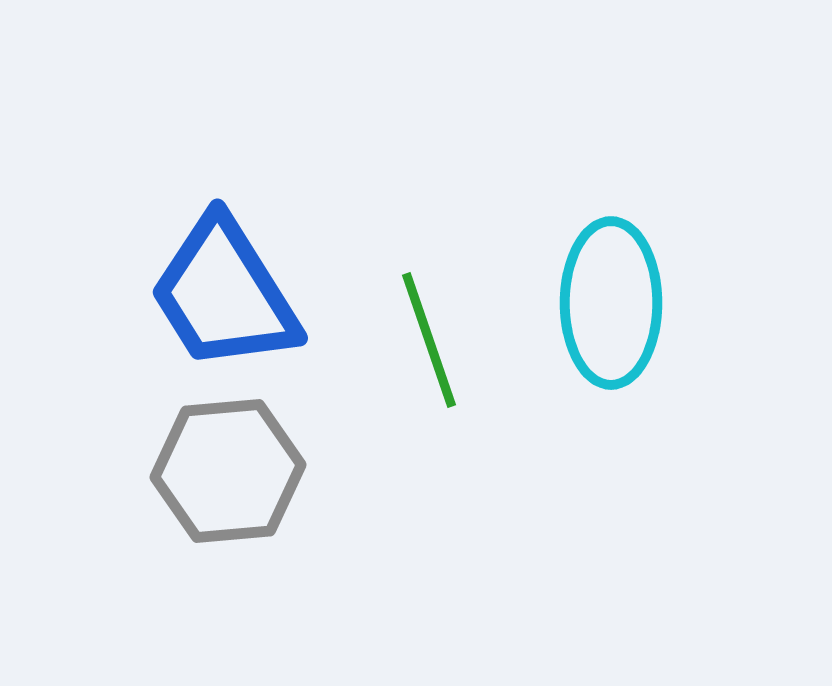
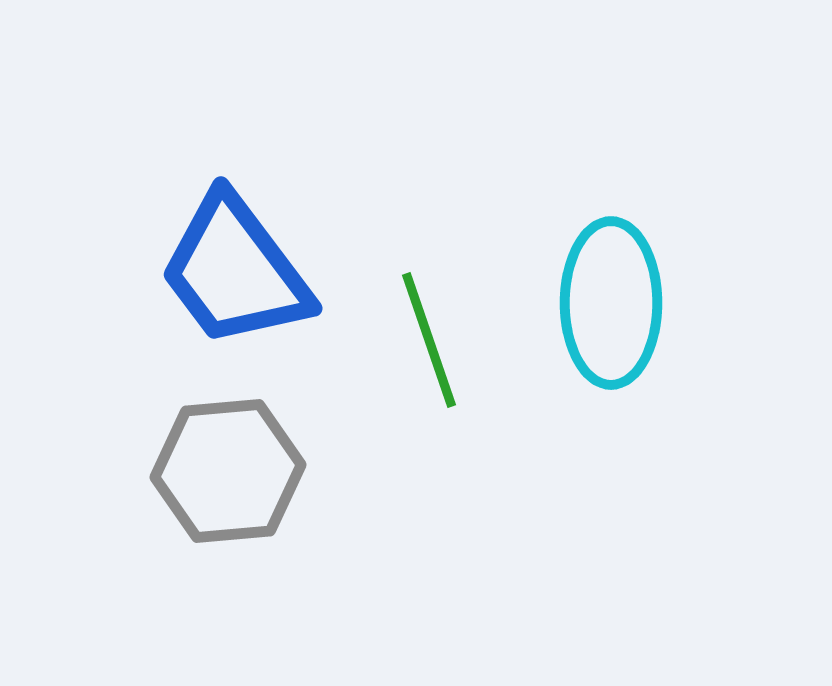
blue trapezoid: moved 11 px right, 23 px up; rotated 5 degrees counterclockwise
